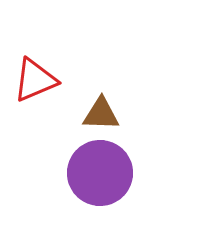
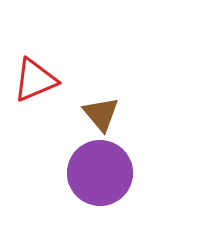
brown triangle: rotated 48 degrees clockwise
